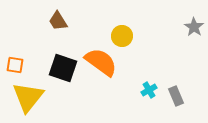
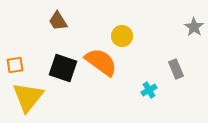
orange square: rotated 18 degrees counterclockwise
gray rectangle: moved 27 px up
